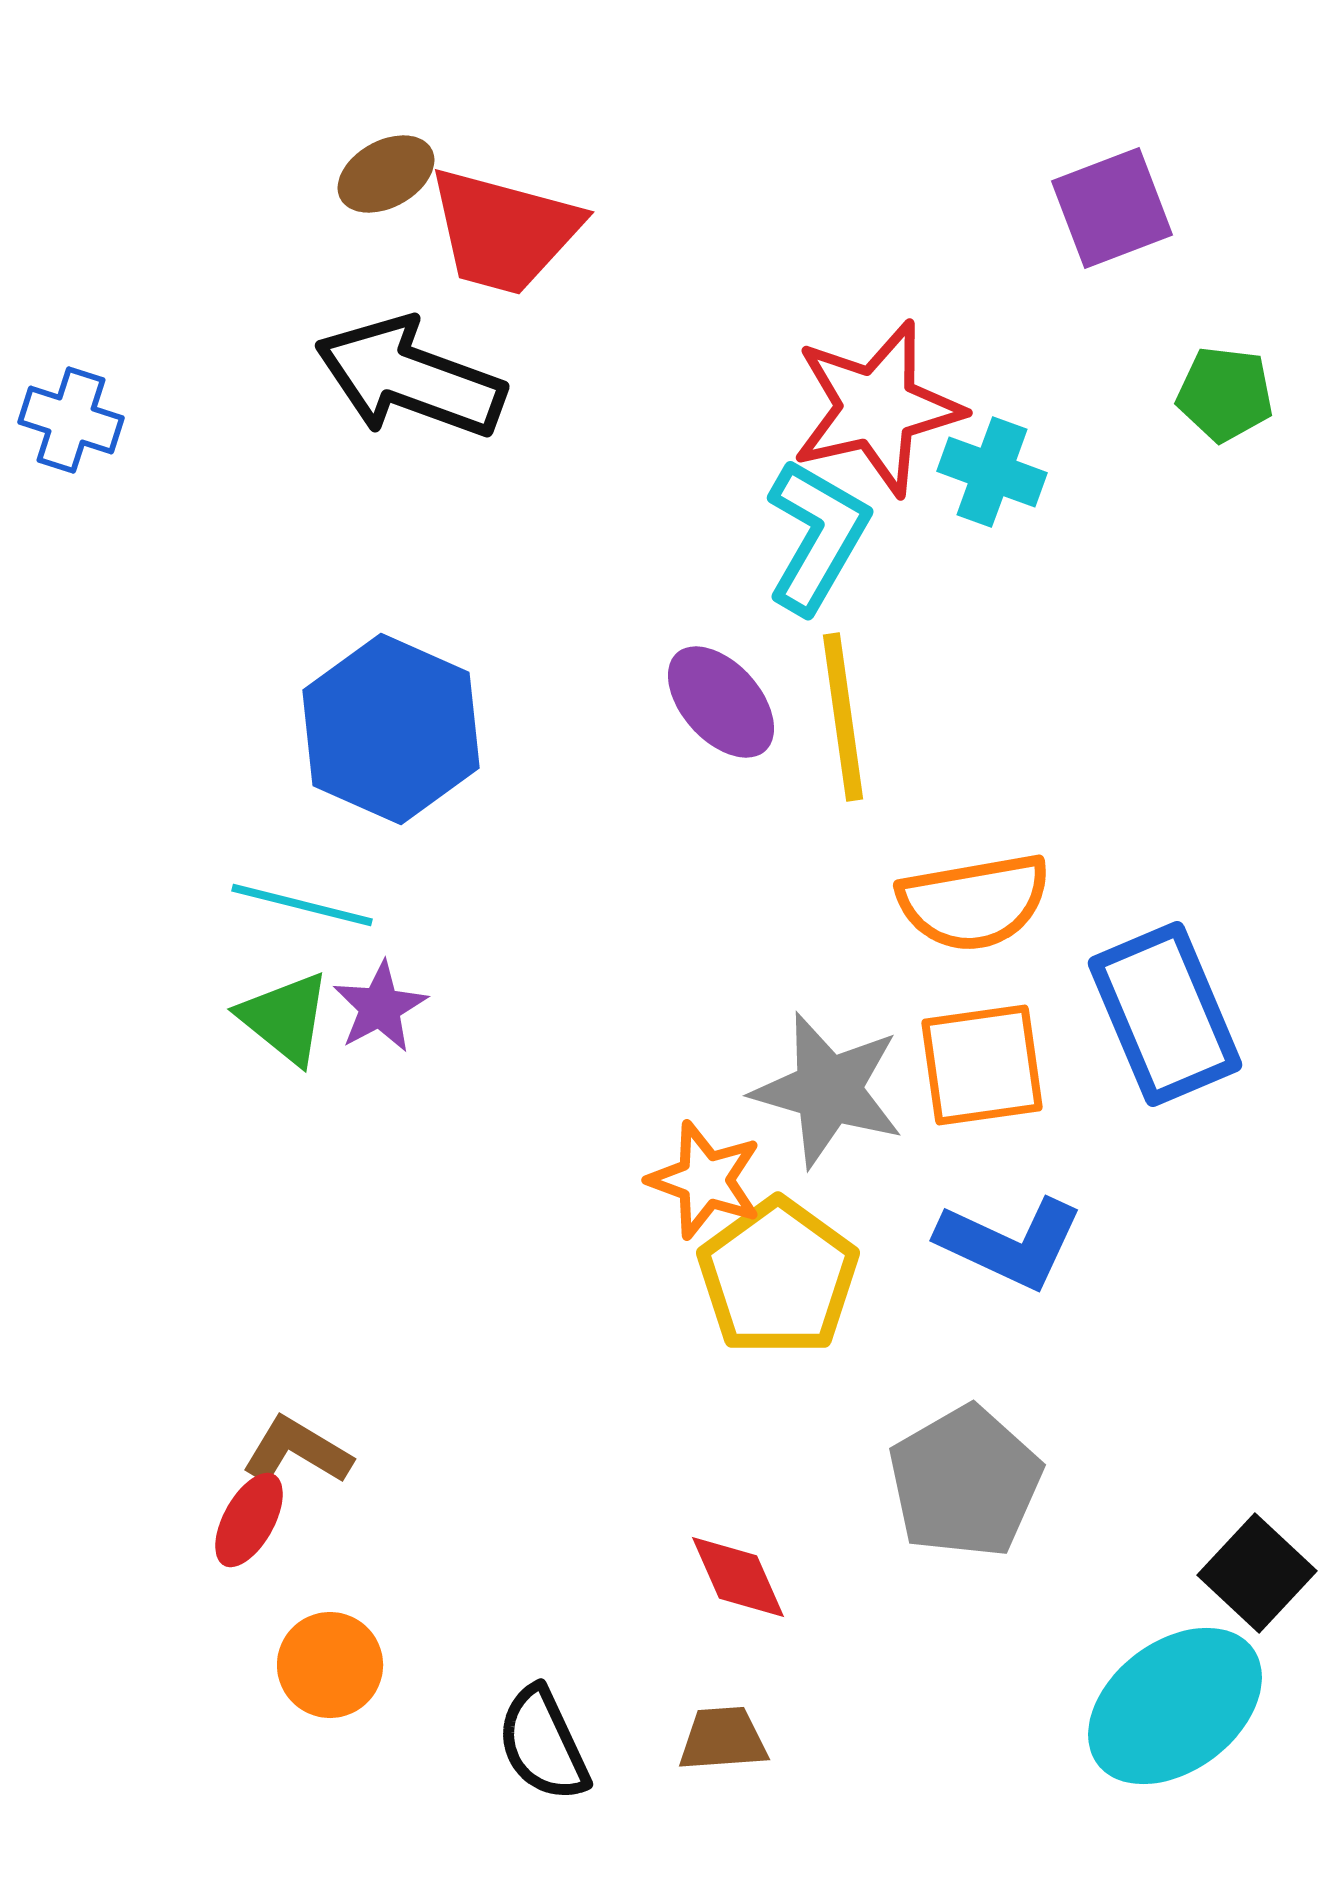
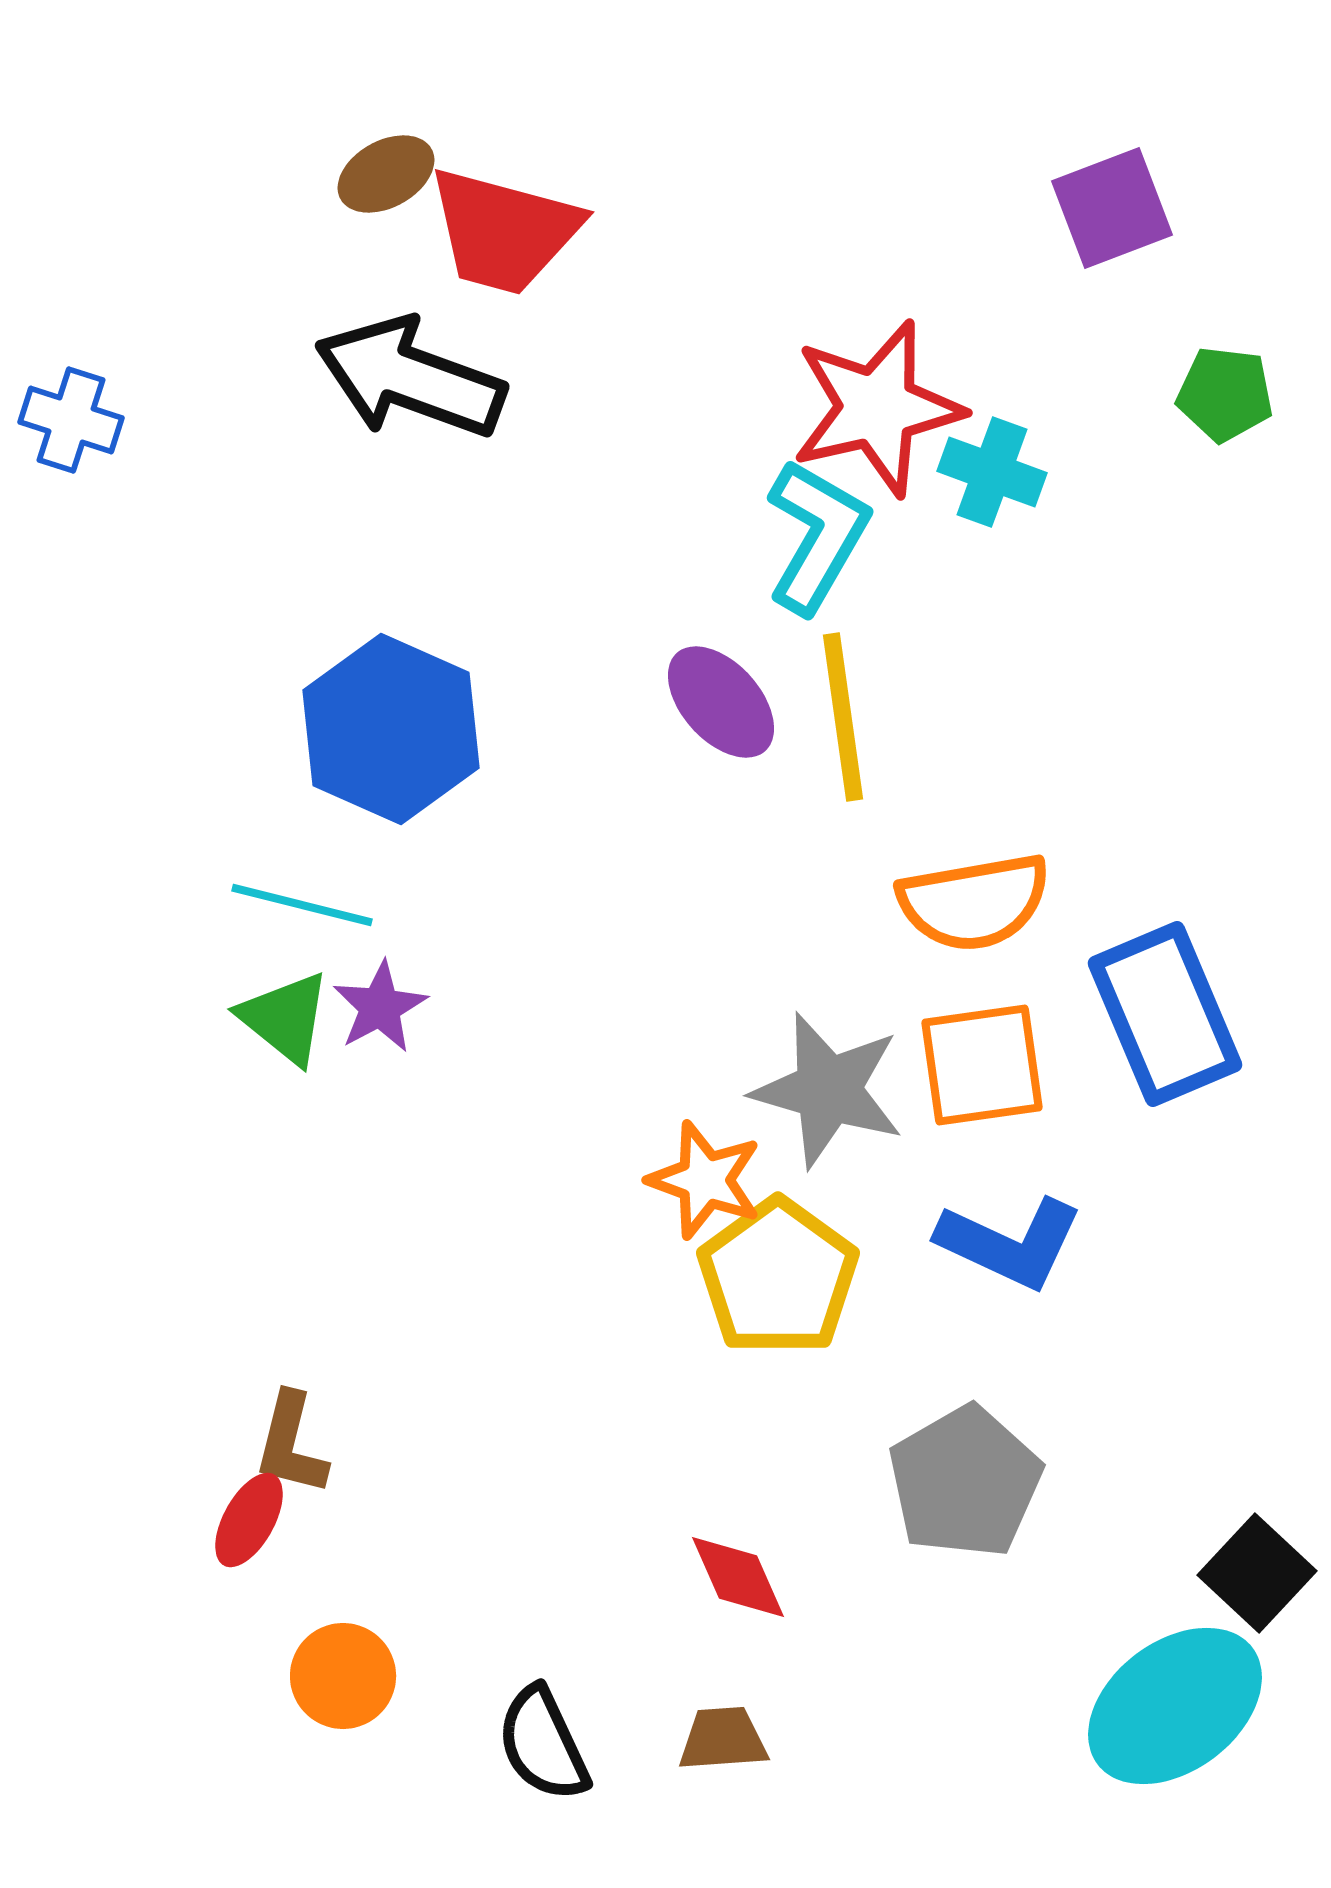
brown L-shape: moved 6 px left, 7 px up; rotated 107 degrees counterclockwise
orange circle: moved 13 px right, 11 px down
